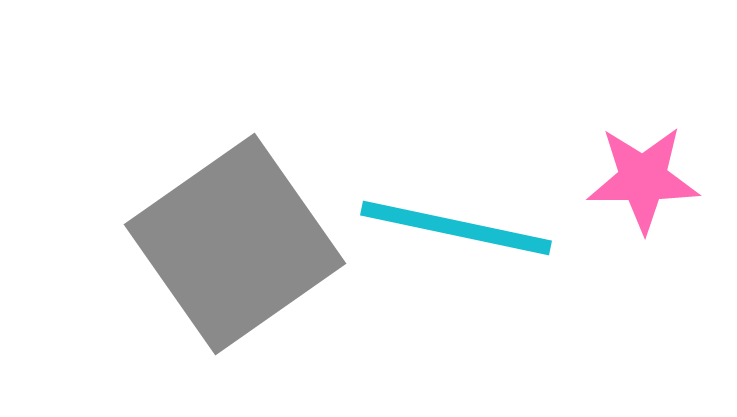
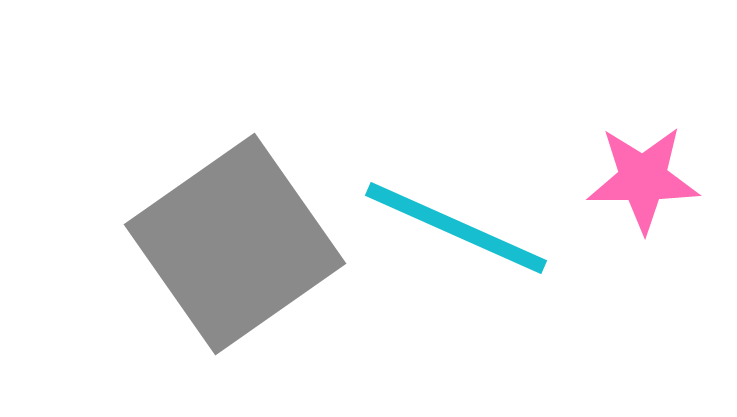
cyan line: rotated 12 degrees clockwise
